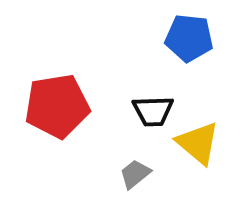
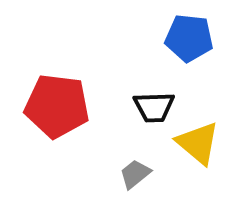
red pentagon: rotated 16 degrees clockwise
black trapezoid: moved 1 px right, 4 px up
